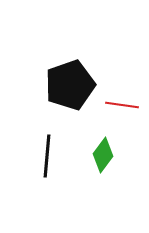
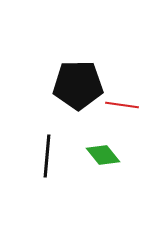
black pentagon: moved 8 px right; rotated 18 degrees clockwise
green diamond: rotated 76 degrees counterclockwise
